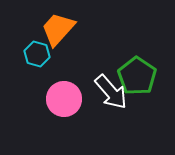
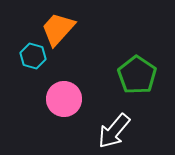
cyan hexagon: moved 4 px left, 2 px down
green pentagon: moved 1 px up
white arrow: moved 3 px right, 39 px down; rotated 81 degrees clockwise
